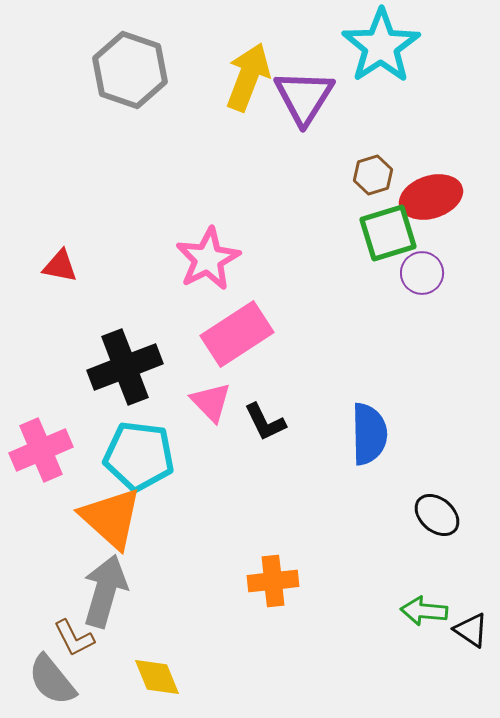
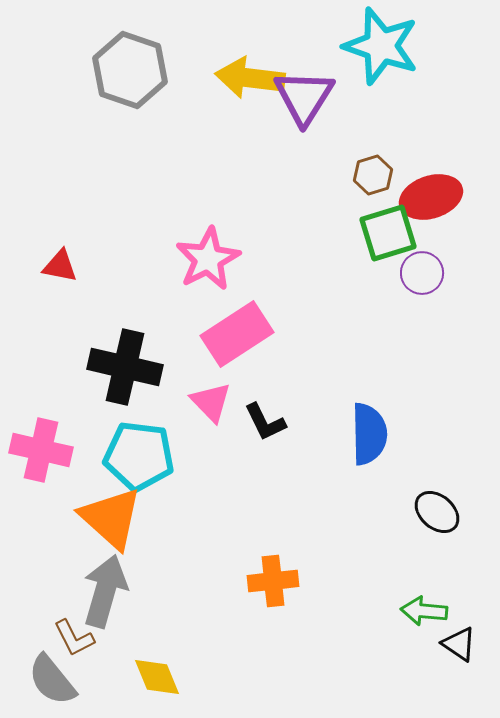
cyan star: rotated 20 degrees counterclockwise
yellow arrow: moved 2 px right, 1 px down; rotated 104 degrees counterclockwise
black cross: rotated 34 degrees clockwise
pink cross: rotated 36 degrees clockwise
black ellipse: moved 3 px up
black triangle: moved 12 px left, 14 px down
